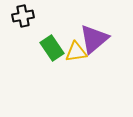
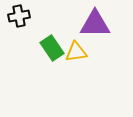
black cross: moved 4 px left
purple triangle: moved 1 px right, 15 px up; rotated 40 degrees clockwise
